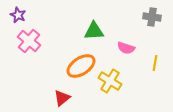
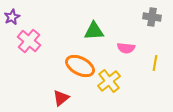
purple star: moved 6 px left, 2 px down; rotated 21 degrees clockwise
pink semicircle: rotated 12 degrees counterclockwise
orange ellipse: moved 1 px left; rotated 60 degrees clockwise
yellow cross: moved 1 px left; rotated 20 degrees clockwise
red triangle: moved 1 px left
